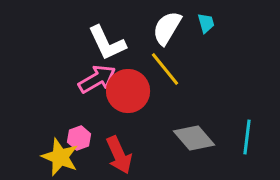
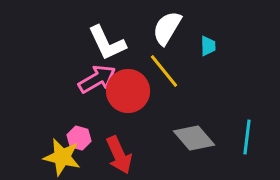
cyan trapezoid: moved 2 px right, 23 px down; rotated 15 degrees clockwise
yellow line: moved 1 px left, 2 px down
pink hexagon: rotated 25 degrees counterclockwise
yellow star: moved 2 px right; rotated 9 degrees counterclockwise
